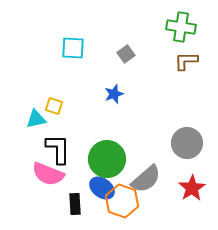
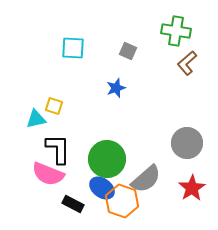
green cross: moved 5 px left, 4 px down
gray square: moved 2 px right, 3 px up; rotated 30 degrees counterclockwise
brown L-shape: moved 1 px right, 2 px down; rotated 40 degrees counterclockwise
blue star: moved 2 px right, 6 px up
black rectangle: moved 2 px left; rotated 60 degrees counterclockwise
